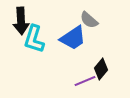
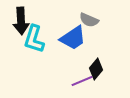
gray semicircle: rotated 18 degrees counterclockwise
black diamond: moved 5 px left
purple line: moved 3 px left
